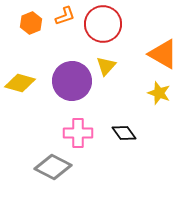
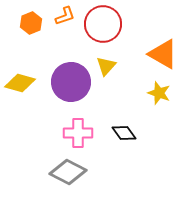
purple circle: moved 1 px left, 1 px down
gray diamond: moved 15 px right, 5 px down
